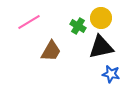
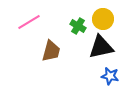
yellow circle: moved 2 px right, 1 px down
brown trapezoid: rotated 15 degrees counterclockwise
blue star: moved 1 px left, 2 px down
